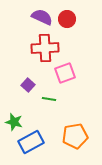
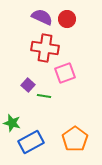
red cross: rotated 12 degrees clockwise
green line: moved 5 px left, 3 px up
green star: moved 2 px left, 1 px down
orange pentagon: moved 3 px down; rotated 25 degrees counterclockwise
